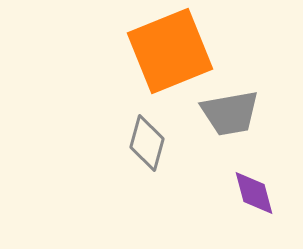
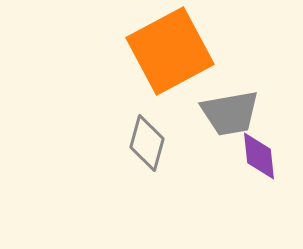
orange square: rotated 6 degrees counterclockwise
purple diamond: moved 5 px right, 37 px up; rotated 9 degrees clockwise
